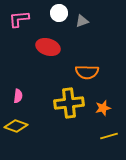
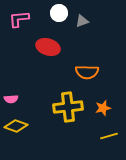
pink semicircle: moved 7 px left, 3 px down; rotated 80 degrees clockwise
yellow cross: moved 1 px left, 4 px down
